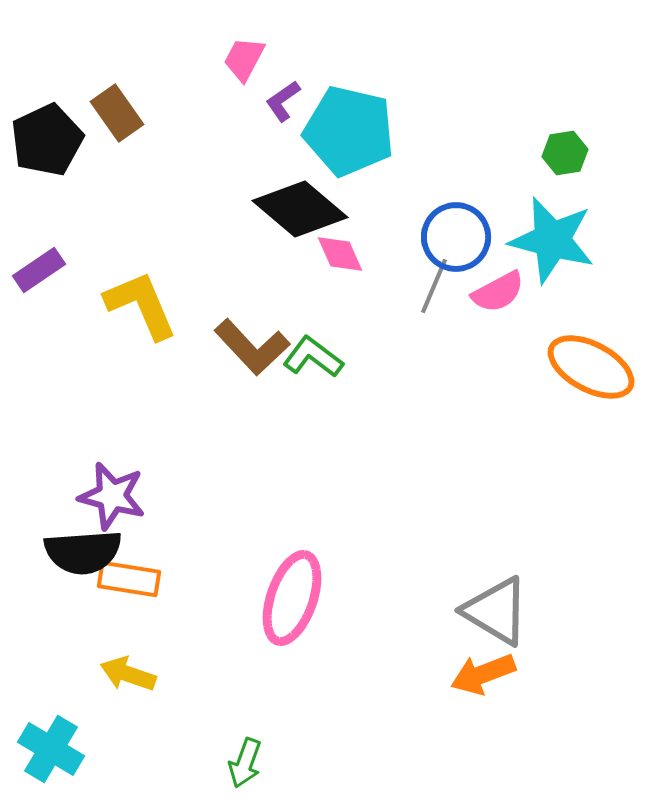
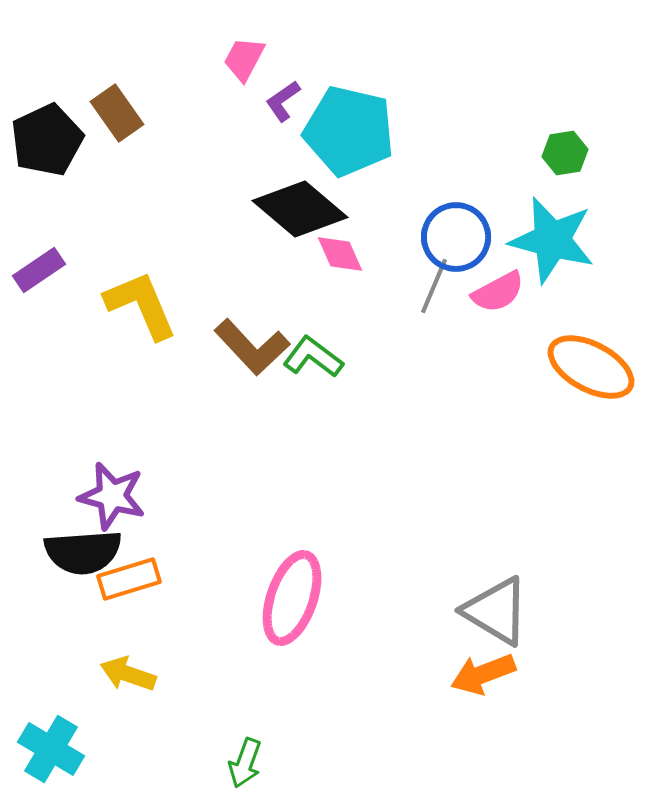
orange rectangle: rotated 26 degrees counterclockwise
